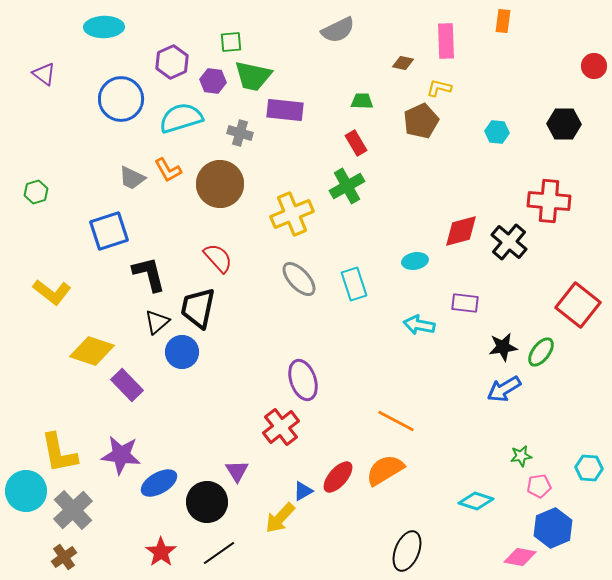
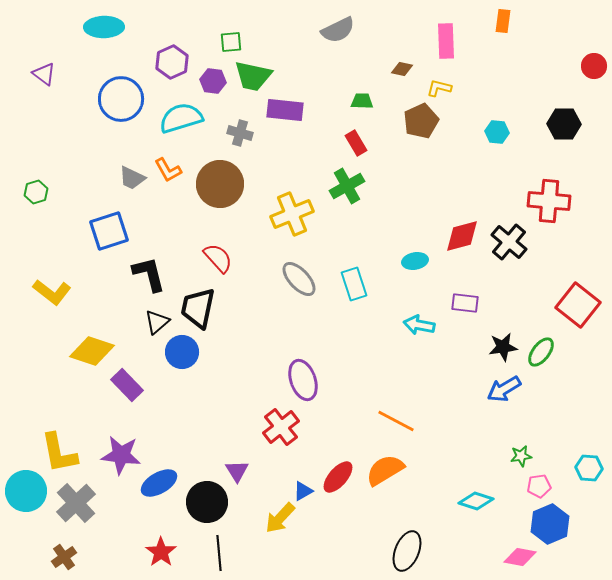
brown diamond at (403, 63): moved 1 px left, 6 px down
red diamond at (461, 231): moved 1 px right, 5 px down
gray cross at (73, 510): moved 3 px right, 7 px up
blue hexagon at (553, 528): moved 3 px left, 4 px up
black line at (219, 553): rotated 60 degrees counterclockwise
